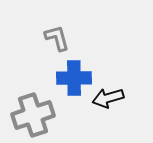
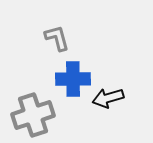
blue cross: moved 1 px left, 1 px down
